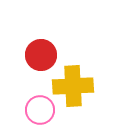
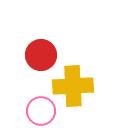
pink circle: moved 1 px right, 1 px down
